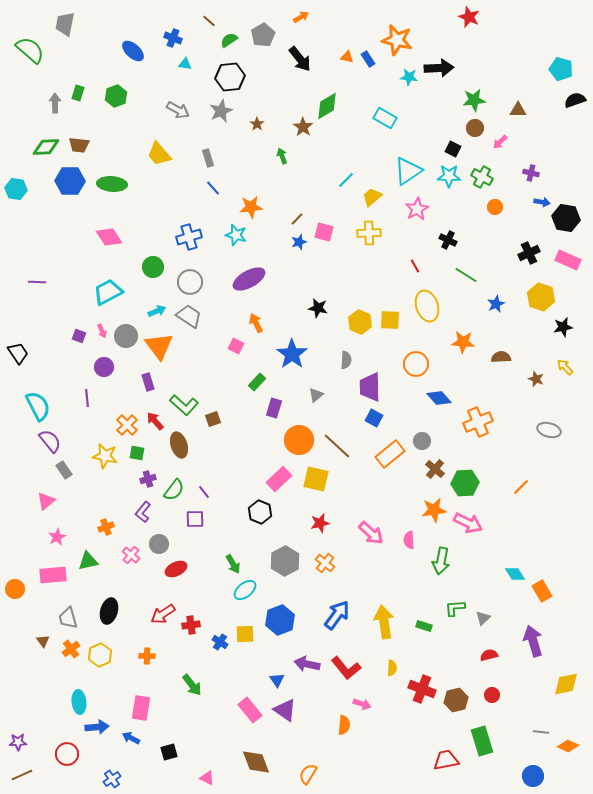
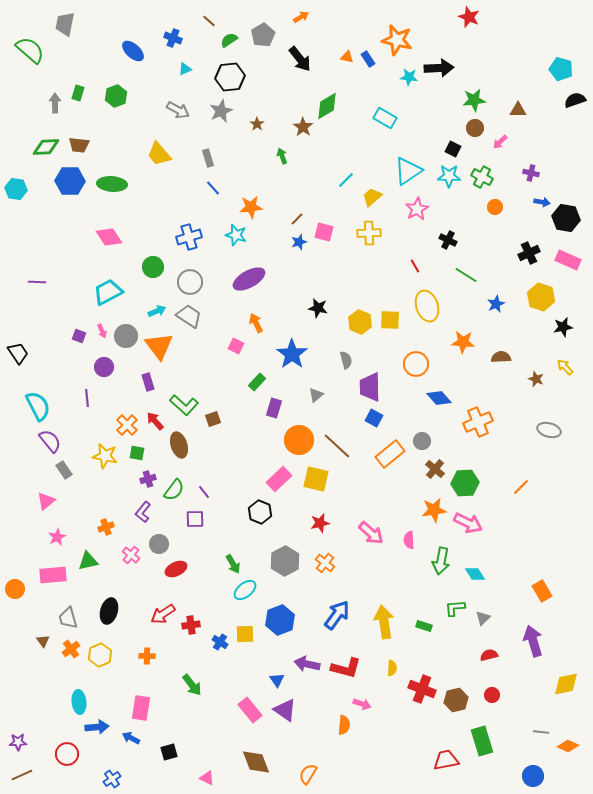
cyan triangle at (185, 64): moved 5 px down; rotated 32 degrees counterclockwise
gray semicircle at (346, 360): rotated 18 degrees counterclockwise
cyan diamond at (515, 574): moved 40 px left
red L-shape at (346, 668): rotated 36 degrees counterclockwise
